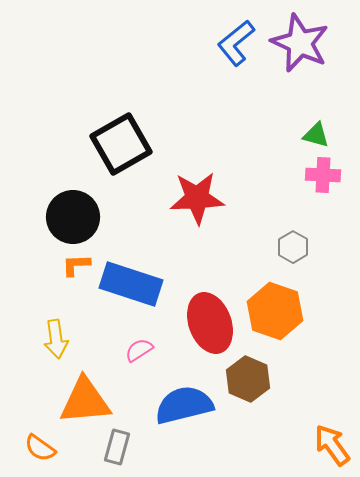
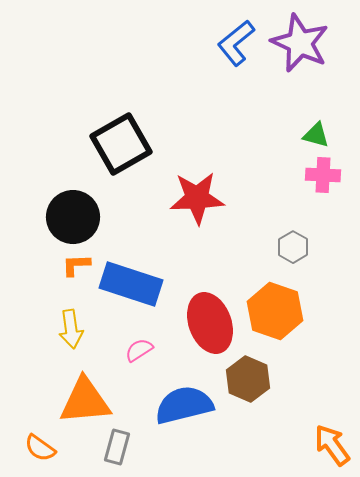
yellow arrow: moved 15 px right, 10 px up
